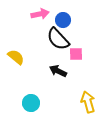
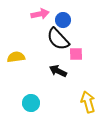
yellow semicircle: rotated 48 degrees counterclockwise
